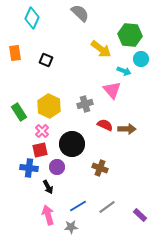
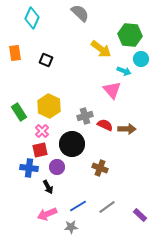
gray cross: moved 12 px down
pink arrow: moved 1 px left, 1 px up; rotated 96 degrees counterclockwise
